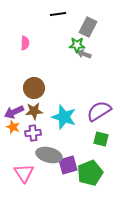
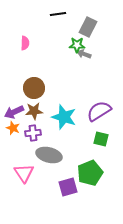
orange star: moved 1 px down
purple square: moved 22 px down
